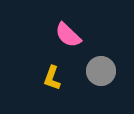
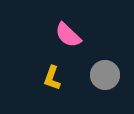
gray circle: moved 4 px right, 4 px down
